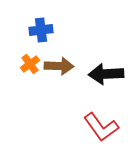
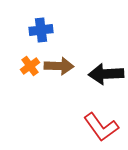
orange cross: moved 2 px down
